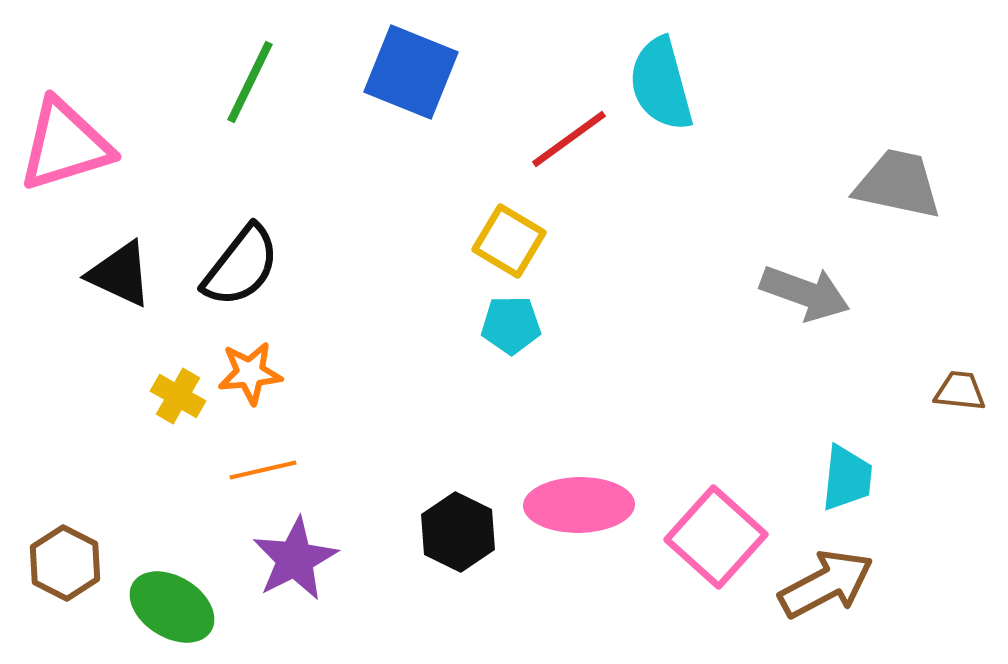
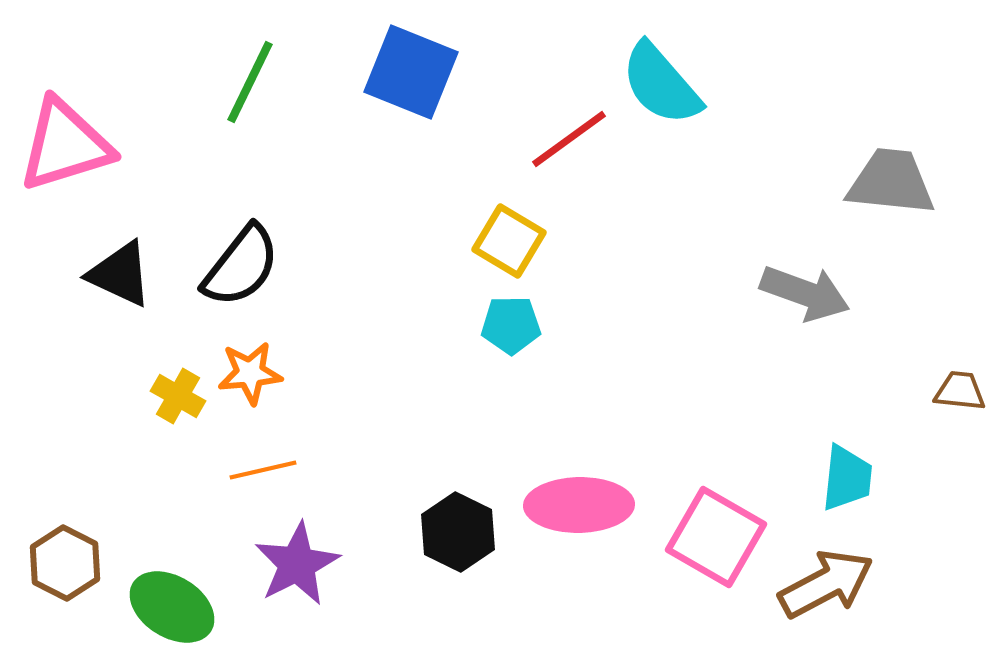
cyan semicircle: rotated 26 degrees counterclockwise
gray trapezoid: moved 7 px left, 2 px up; rotated 6 degrees counterclockwise
pink square: rotated 12 degrees counterclockwise
purple star: moved 2 px right, 5 px down
